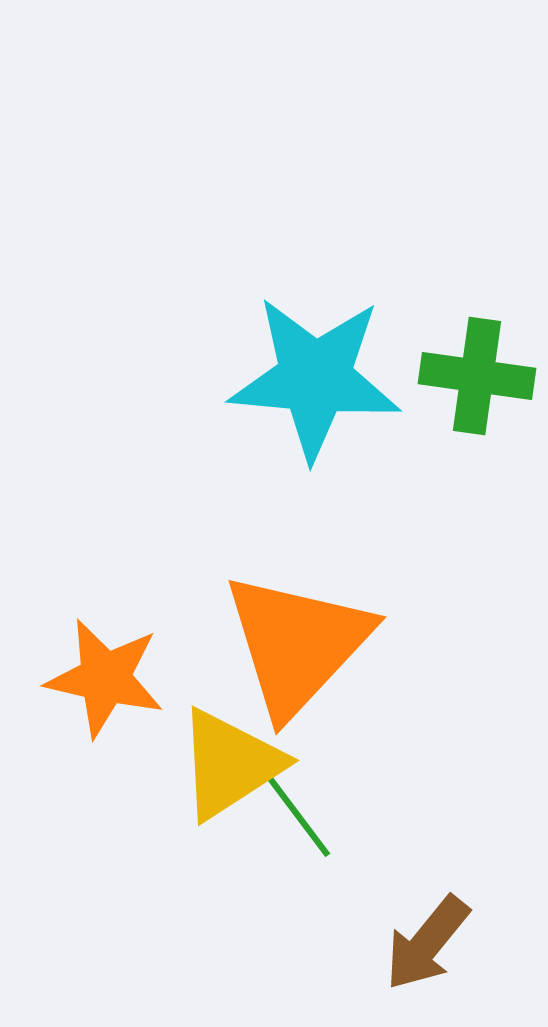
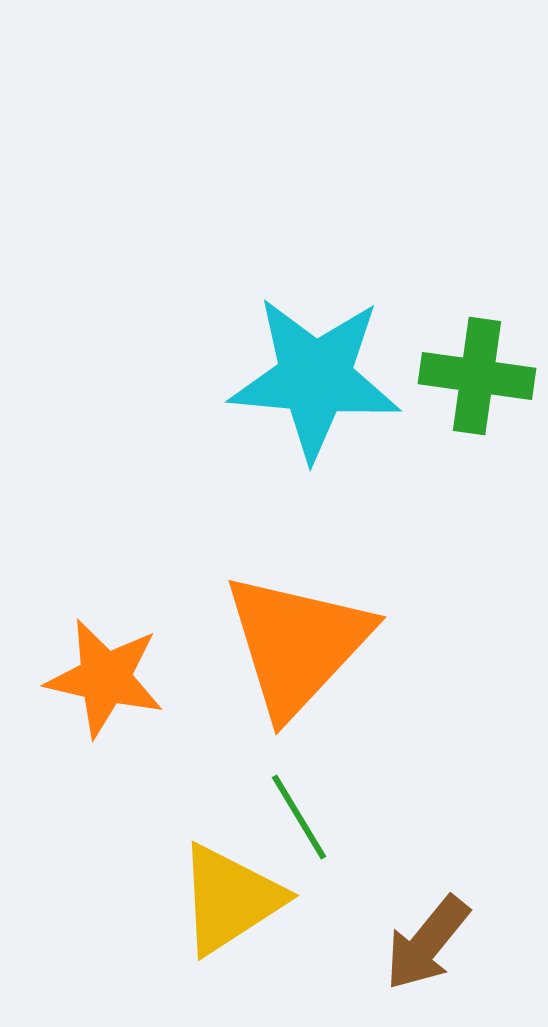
yellow triangle: moved 135 px down
green line: rotated 6 degrees clockwise
